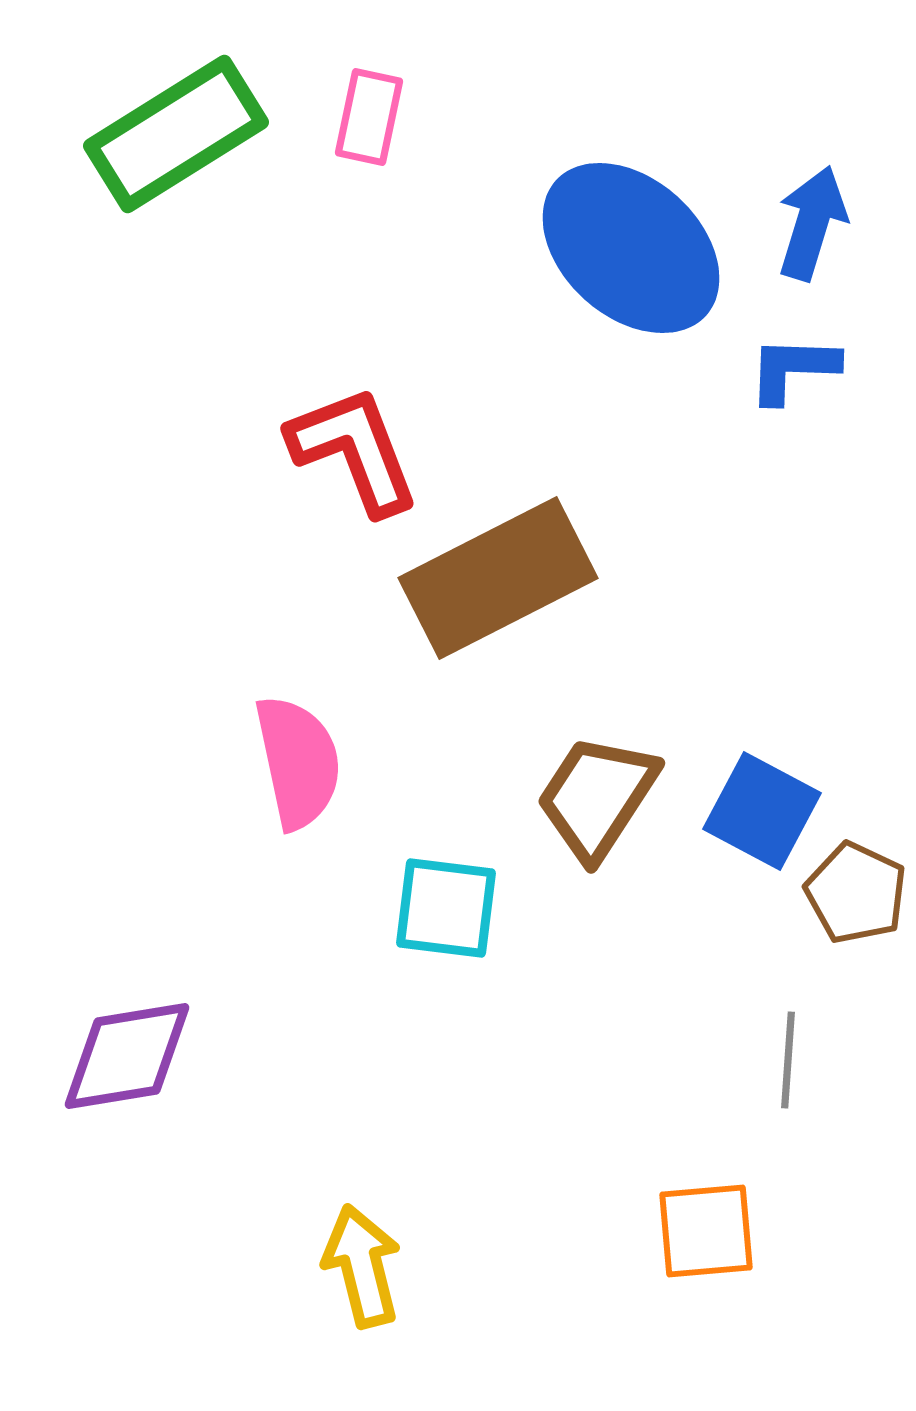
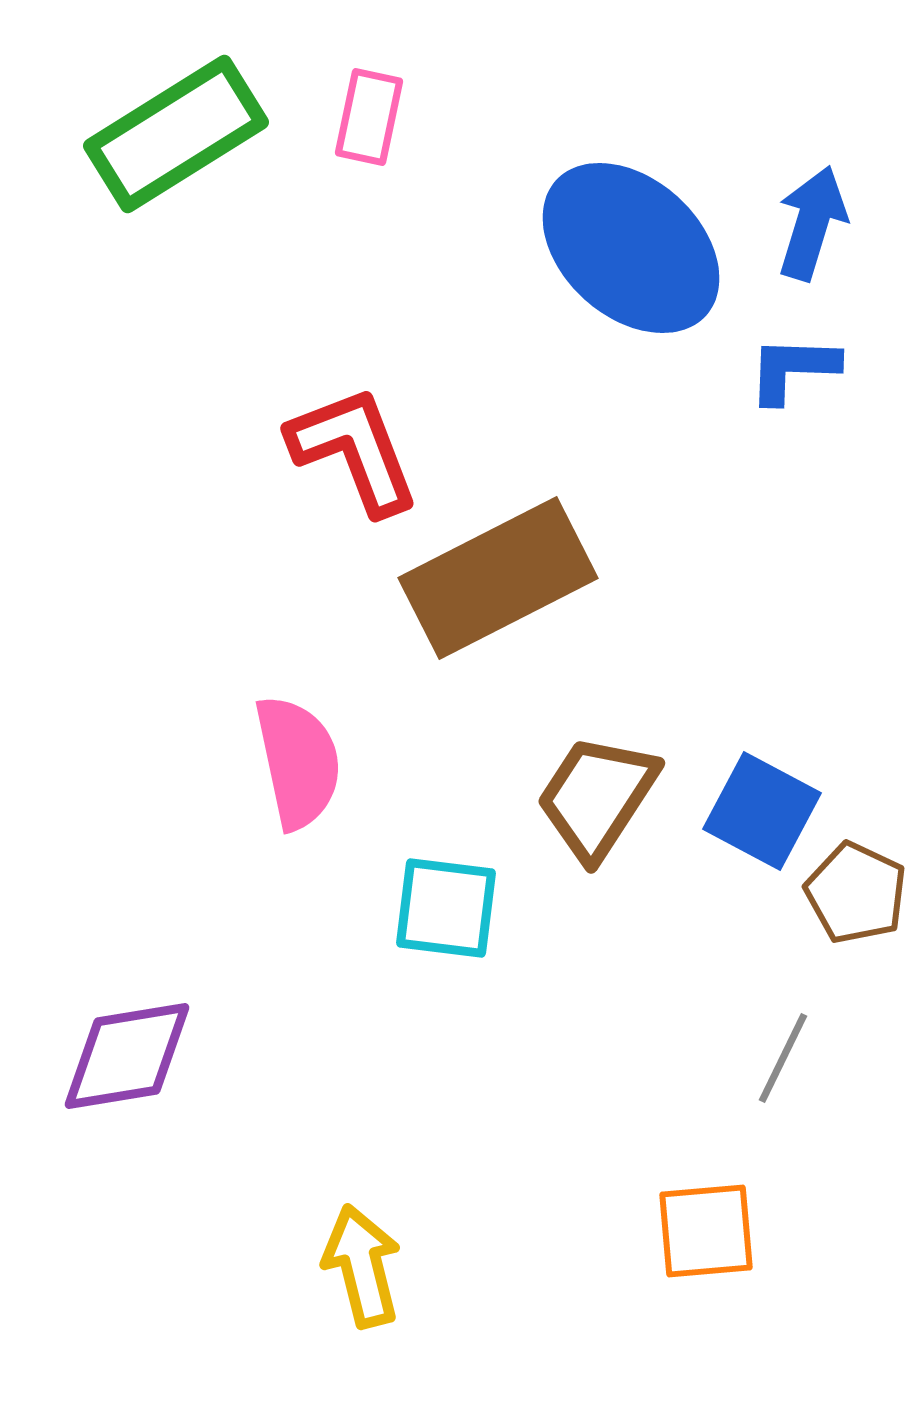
gray line: moved 5 px left, 2 px up; rotated 22 degrees clockwise
